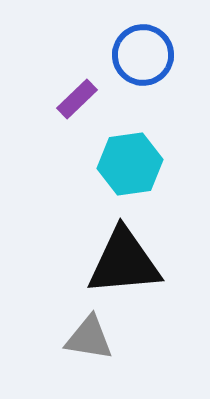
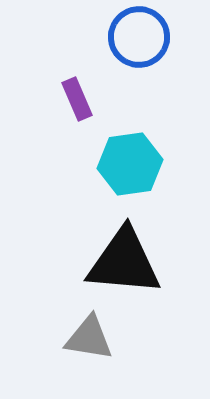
blue circle: moved 4 px left, 18 px up
purple rectangle: rotated 69 degrees counterclockwise
black triangle: rotated 10 degrees clockwise
